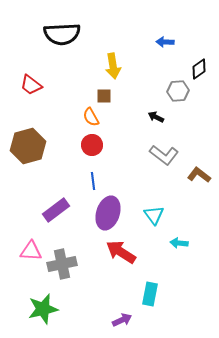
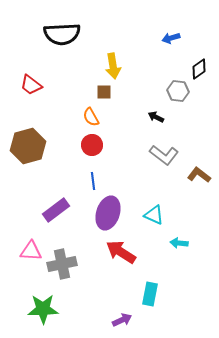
blue arrow: moved 6 px right, 4 px up; rotated 18 degrees counterclockwise
gray hexagon: rotated 10 degrees clockwise
brown square: moved 4 px up
cyan triangle: rotated 30 degrees counterclockwise
green star: rotated 12 degrees clockwise
